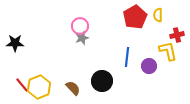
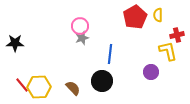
blue line: moved 17 px left, 3 px up
purple circle: moved 2 px right, 6 px down
yellow hexagon: rotated 20 degrees clockwise
